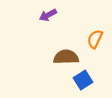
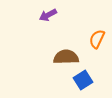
orange semicircle: moved 2 px right
